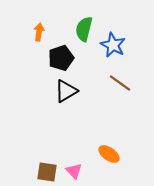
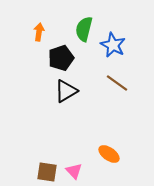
brown line: moved 3 px left
